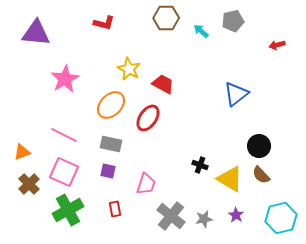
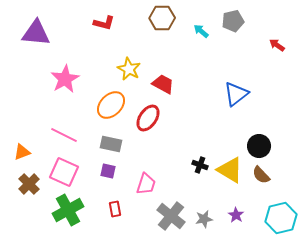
brown hexagon: moved 4 px left
red arrow: rotated 49 degrees clockwise
yellow triangle: moved 9 px up
